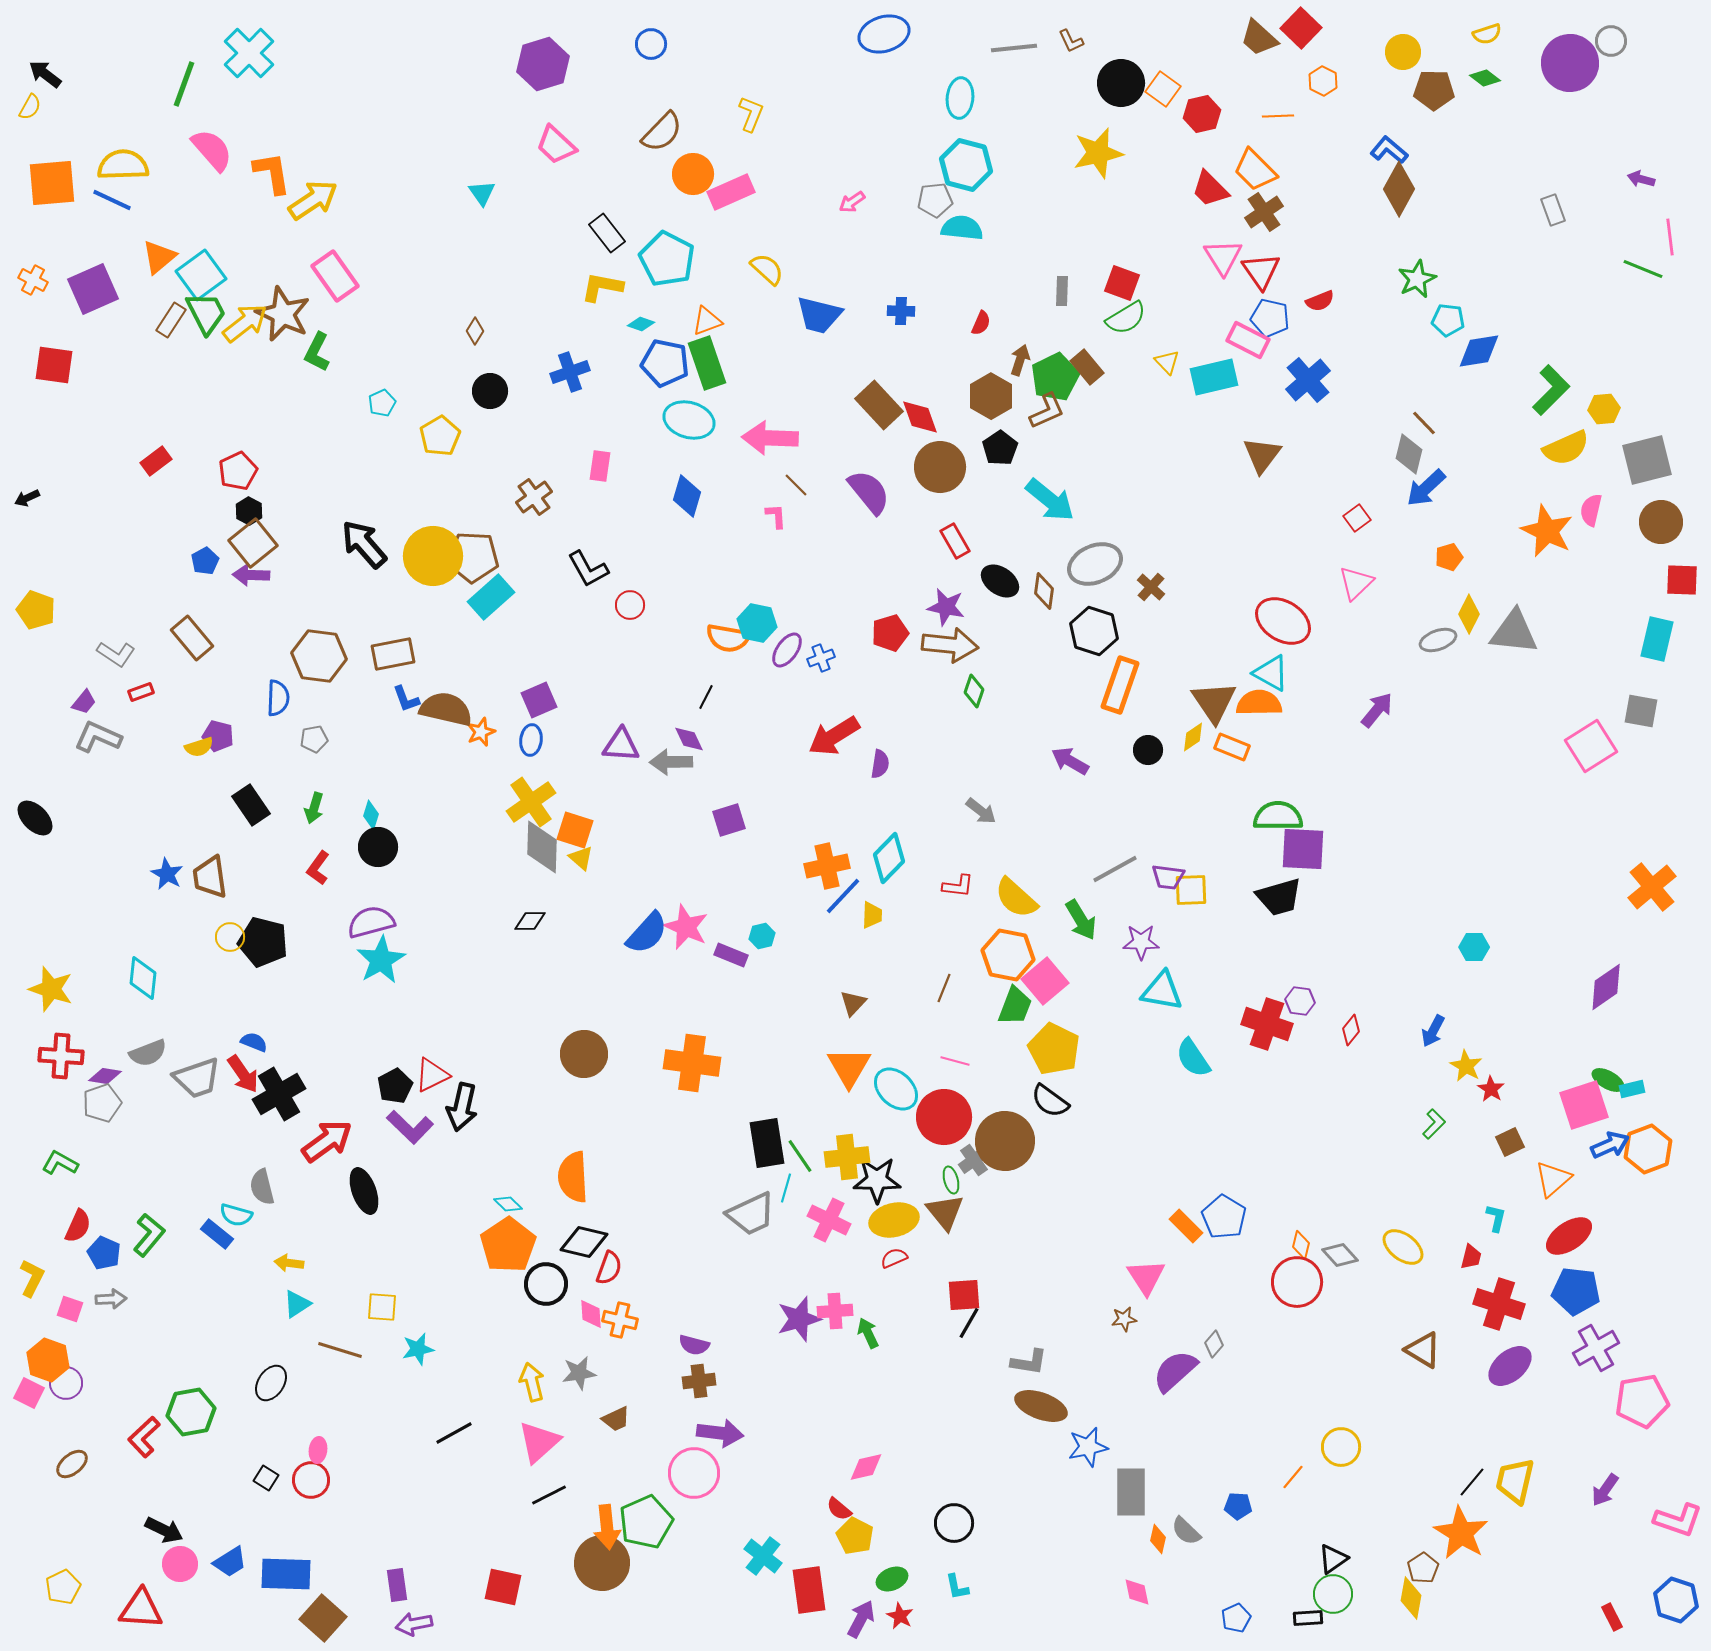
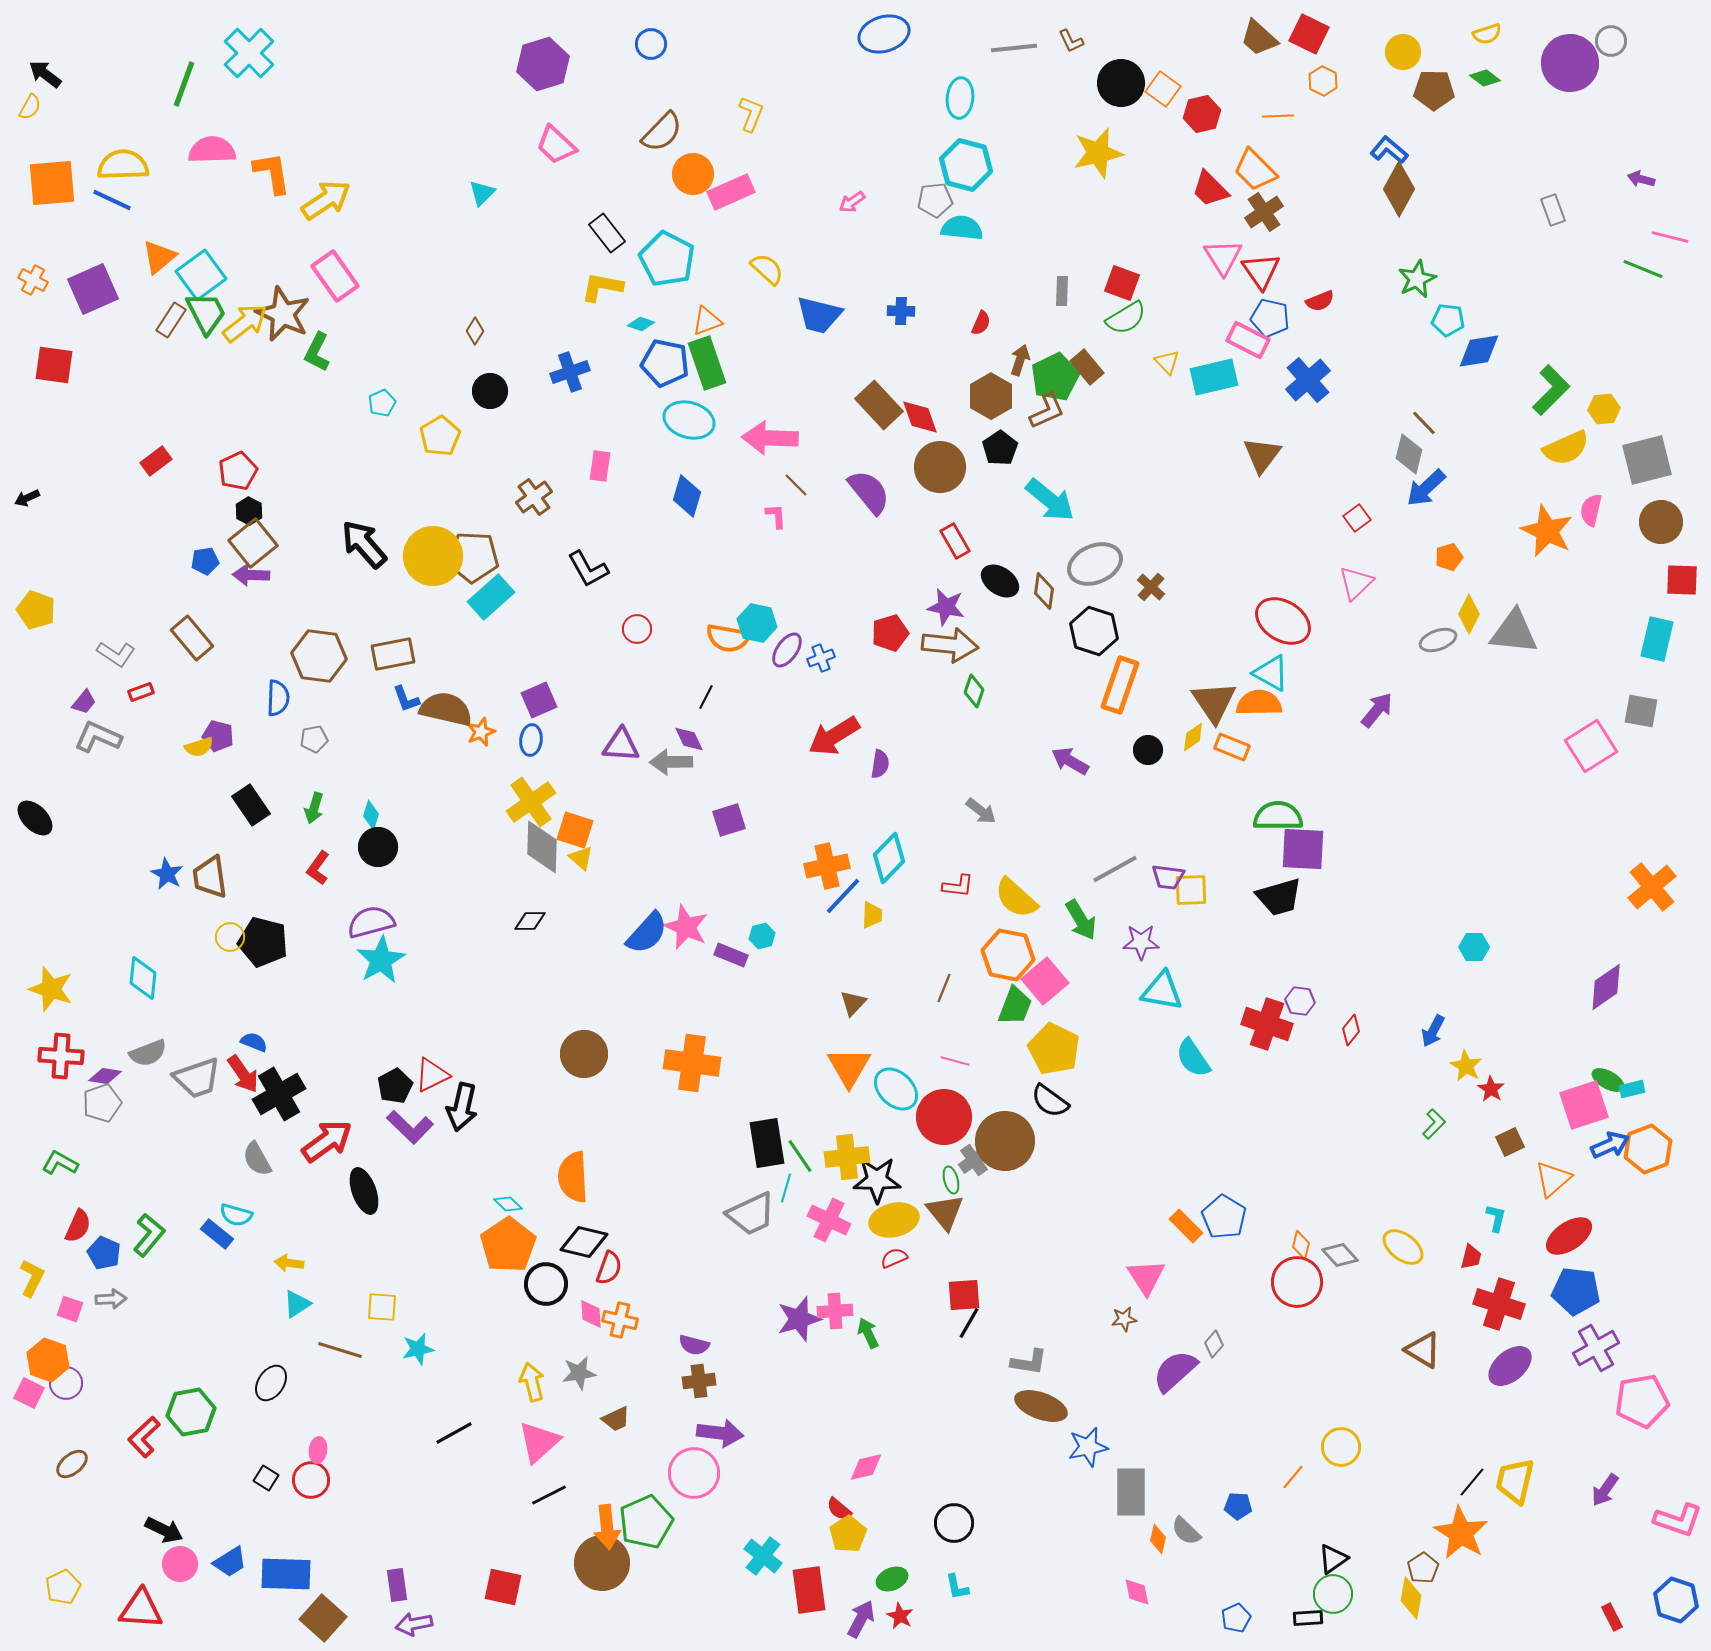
red square at (1301, 28): moved 8 px right, 6 px down; rotated 18 degrees counterclockwise
pink semicircle at (212, 150): rotated 51 degrees counterclockwise
cyan triangle at (482, 193): rotated 20 degrees clockwise
yellow arrow at (313, 200): moved 13 px right
pink line at (1670, 237): rotated 69 degrees counterclockwise
blue pentagon at (205, 561): rotated 20 degrees clockwise
red circle at (630, 605): moved 7 px right, 24 px down
gray semicircle at (262, 1187): moved 5 px left, 28 px up; rotated 15 degrees counterclockwise
yellow pentagon at (855, 1536): moved 7 px left, 2 px up; rotated 12 degrees clockwise
